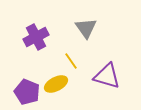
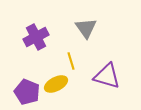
yellow line: rotated 18 degrees clockwise
